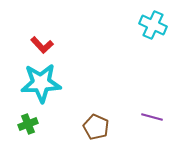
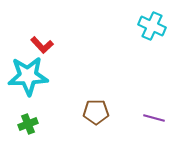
cyan cross: moved 1 px left, 1 px down
cyan star: moved 13 px left, 7 px up
purple line: moved 2 px right, 1 px down
brown pentagon: moved 15 px up; rotated 25 degrees counterclockwise
